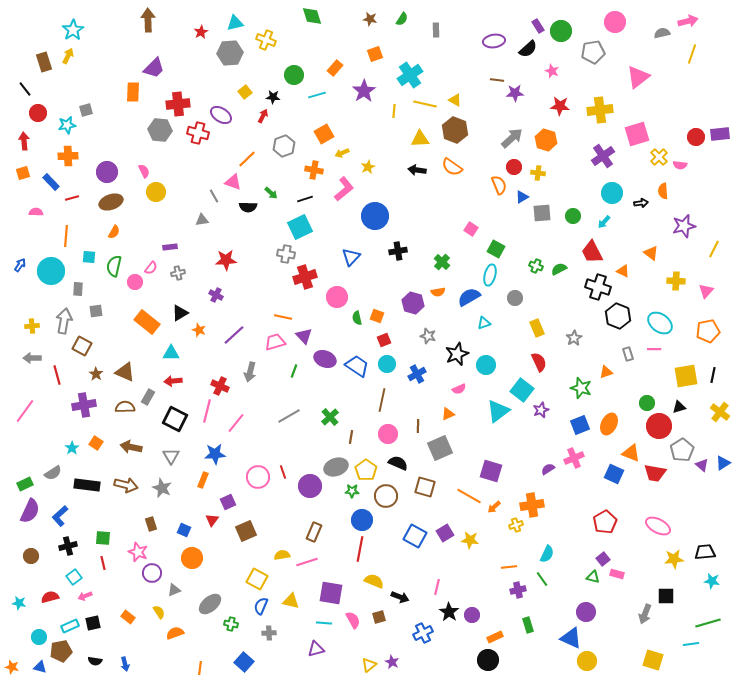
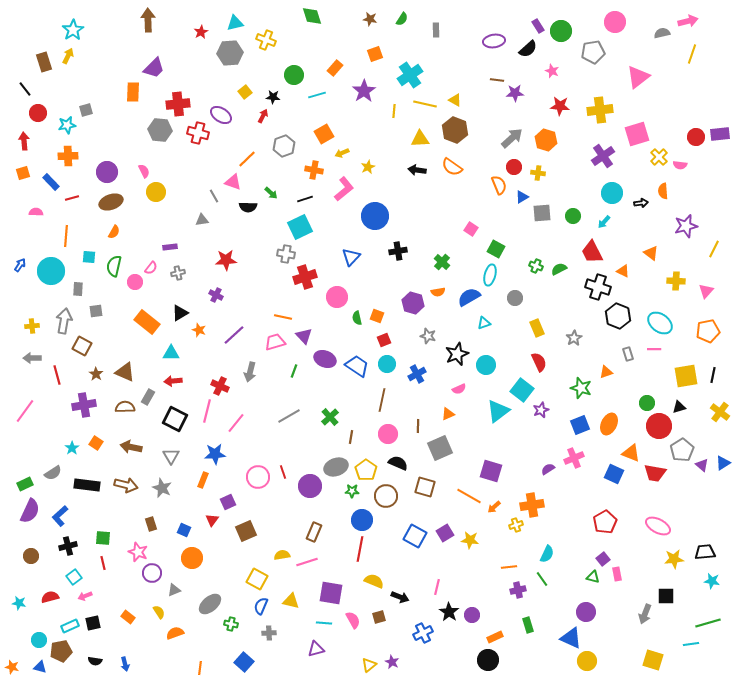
purple star at (684, 226): moved 2 px right
pink rectangle at (617, 574): rotated 64 degrees clockwise
cyan circle at (39, 637): moved 3 px down
